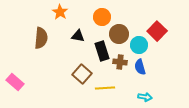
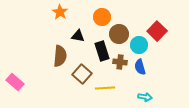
brown semicircle: moved 19 px right, 18 px down
